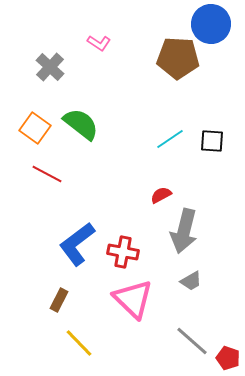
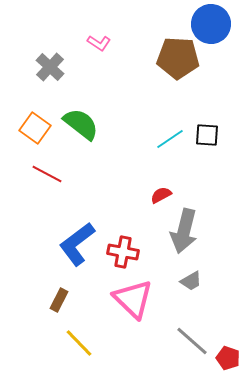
black square: moved 5 px left, 6 px up
